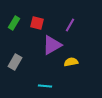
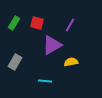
cyan line: moved 5 px up
